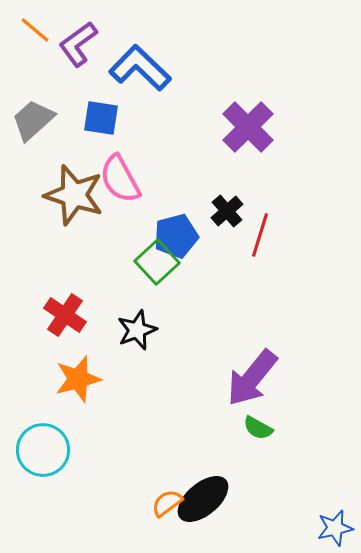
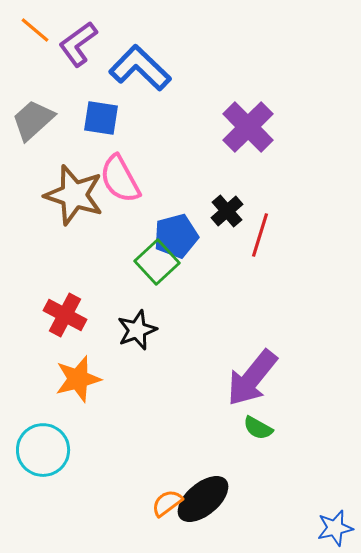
red cross: rotated 6 degrees counterclockwise
